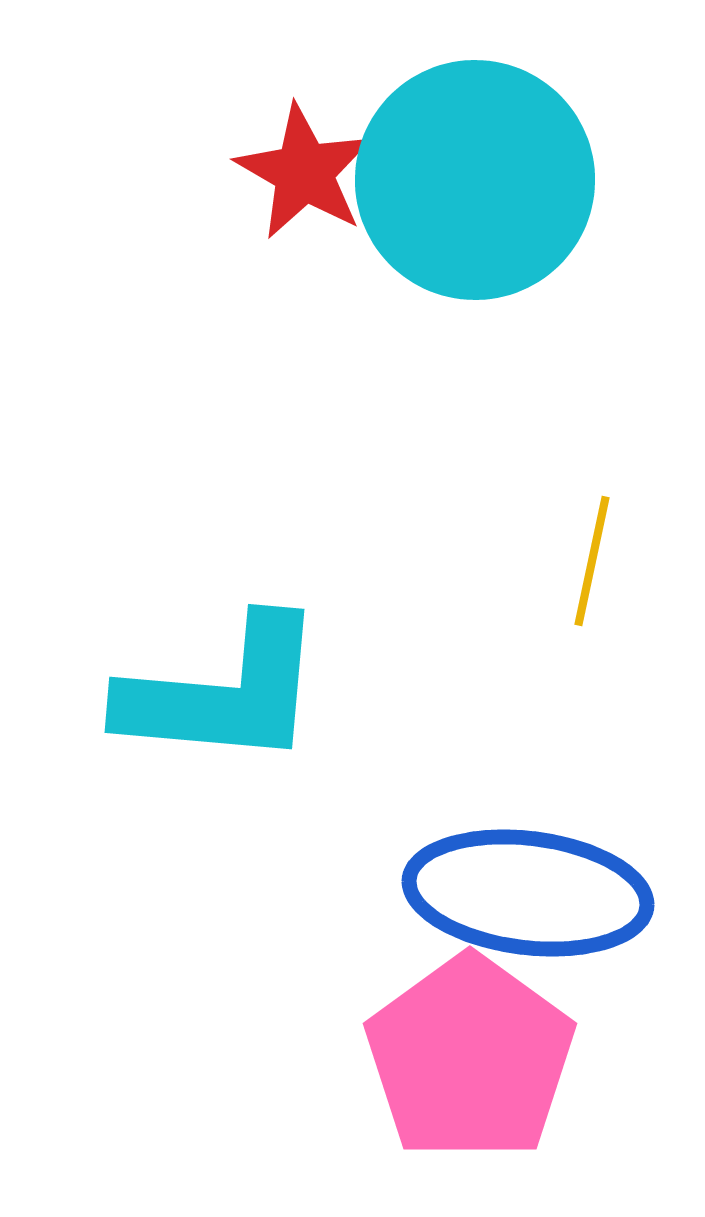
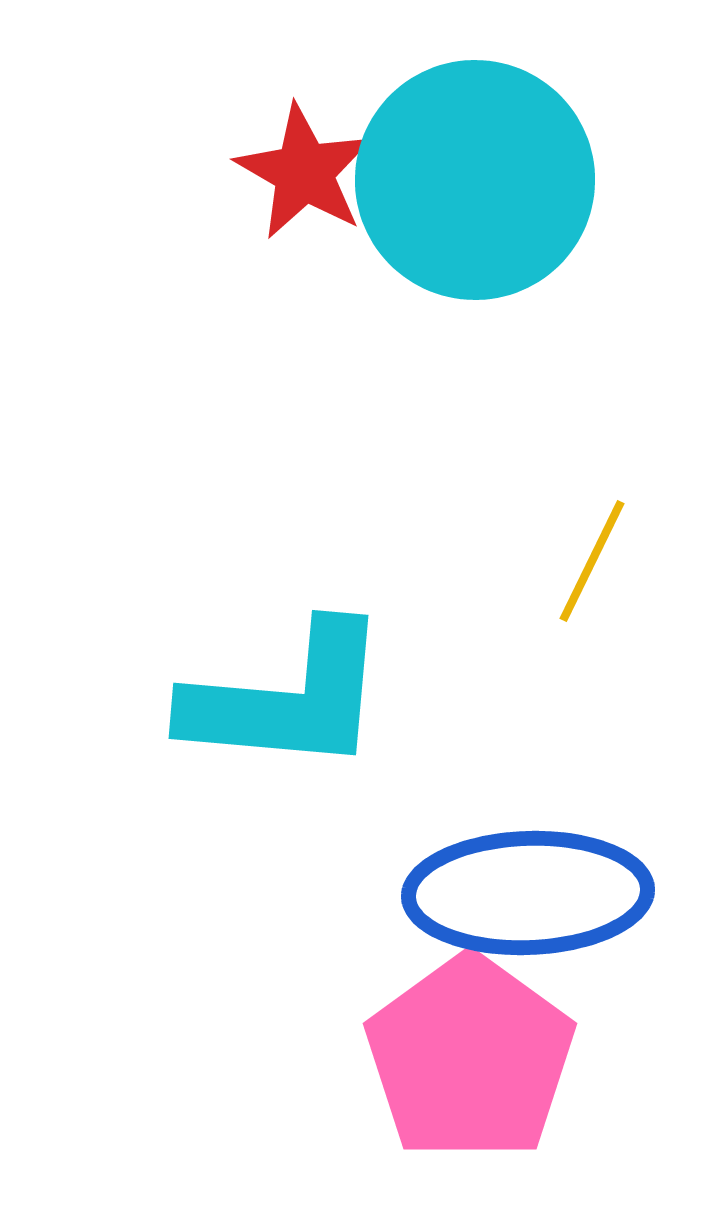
yellow line: rotated 14 degrees clockwise
cyan L-shape: moved 64 px right, 6 px down
blue ellipse: rotated 9 degrees counterclockwise
